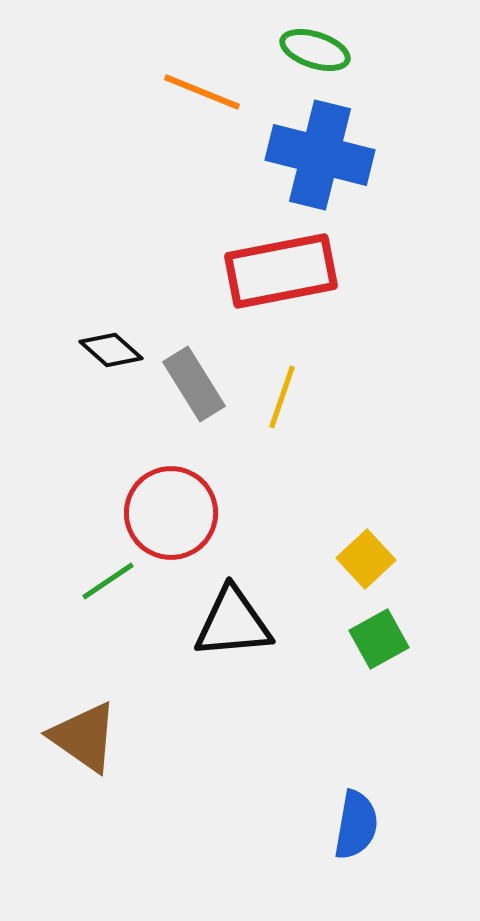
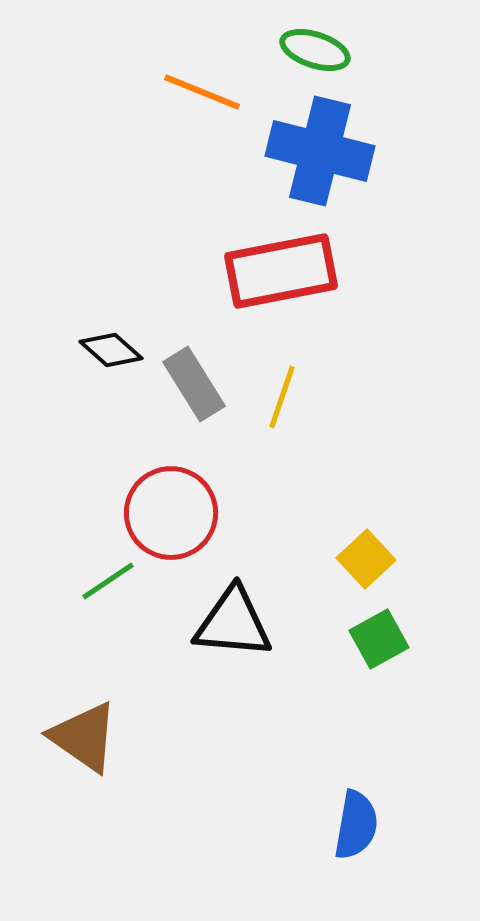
blue cross: moved 4 px up
black triangle: rotated 10 degrees clockwise
